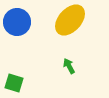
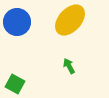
green square: moved 1 px right, 1 px down; rotated 12 degrees clockwise
